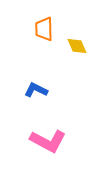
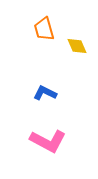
orange trapezoid: rotated 15 degrees counterclockwise
blue L-shape: moved 9 px right, 3 px down
